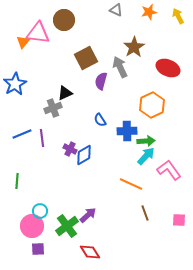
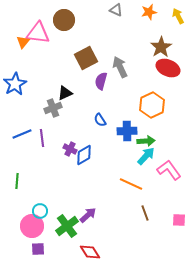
brown star: moved 27 px right
